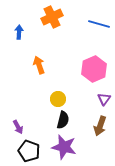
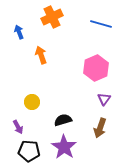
blue line: moved 2 px right
blue arrow: rotated 24 degrees counterclockwise
orange arrow: moved 2 px right, 10 px up
pink hexagon: moved 2 px right, 1 px up
yellow circle: moved 26 px left, 3 px down
black semicircle: rotated 120 degrees counterclockwise
brown arrow: moved 2 px down
purple star: rotated 20 degrees clockwise
black pentagon: rotated 15 degrees counterclockwise
